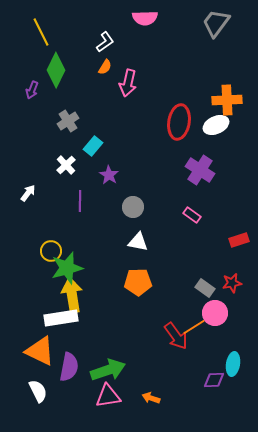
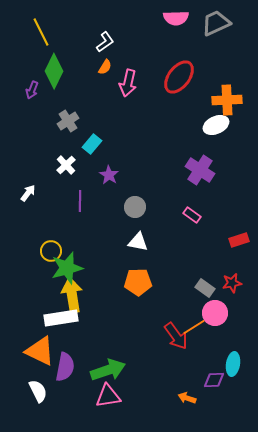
pink semicircle: moved 31 px right
gray trapezoid: rotated 28 degrees clockwise
green diamond: moved 2 px left, 1 px down
red ellipse: moved 45 px up; rotated 28 degrees clockwise
cyan rectangle: moved 1 px left, 2 px up
gray circle: moved 2 px right
purple semicircle: moved 4 px left
orange arrow: moved 36 px right
